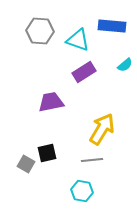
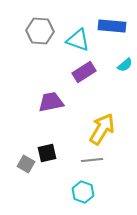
cyan hexagon: moved 1 px right, 1 px down; rotated 10 degrees clockwise
